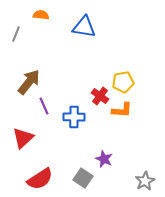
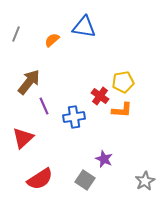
orange semicircle: moved 11 px right, 25 px down; rotated 49 degrees counterclockwise
blue cross: rotated 10 degrees counterclockwise
gray square: moved 2 px right, 2 px down
